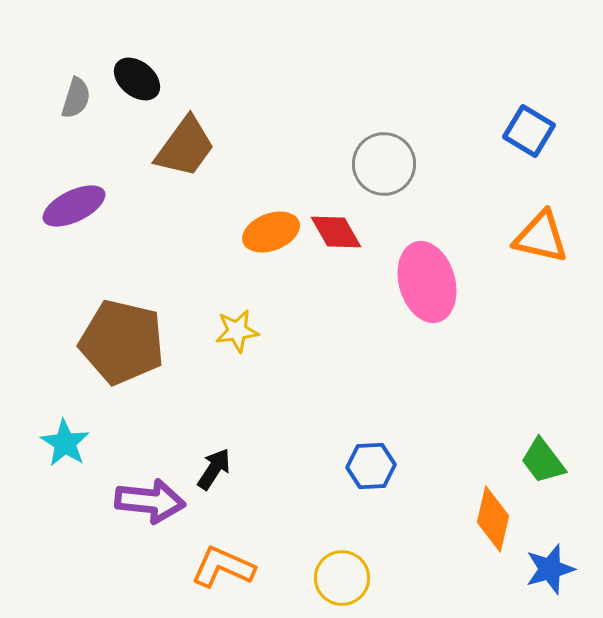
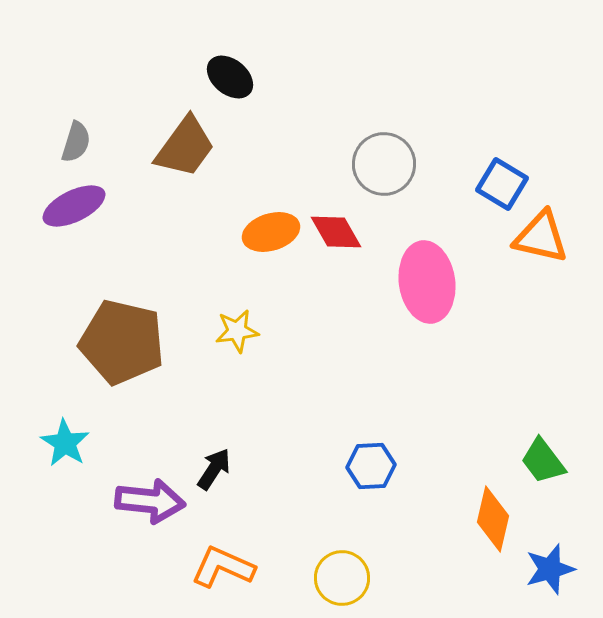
black ellipse: moved 93 px right, 2 px up
gray semicircle: moved 44 px down
blue square: moved 27 px left, 53 px down
orange ellipse: rotated 4 degrees clockwise
pink ellipse: rotated 8 degrees clockwise
